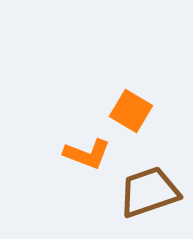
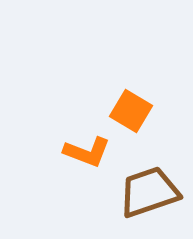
orange L-shape: moved 2 px up
